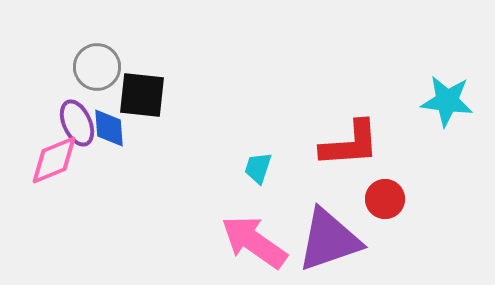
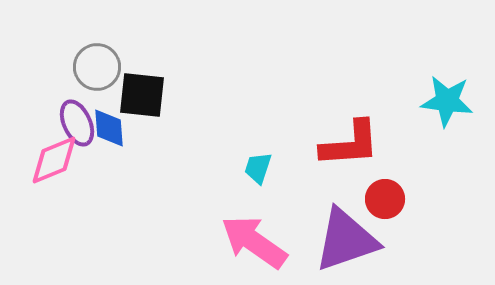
purple triangle: moved 17 px right
